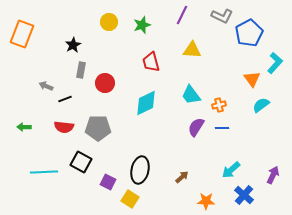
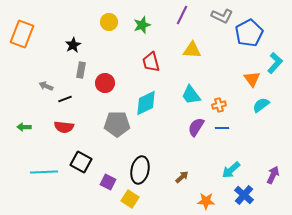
gray pentagon: moved 19 px right, 4 px up
